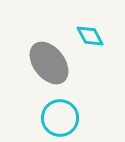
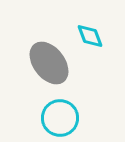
cyan diamond: rotated 8 degrees clockwise
